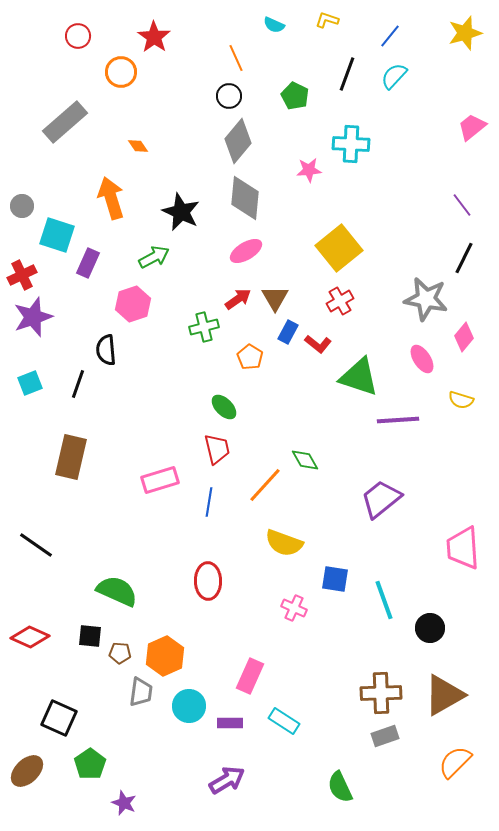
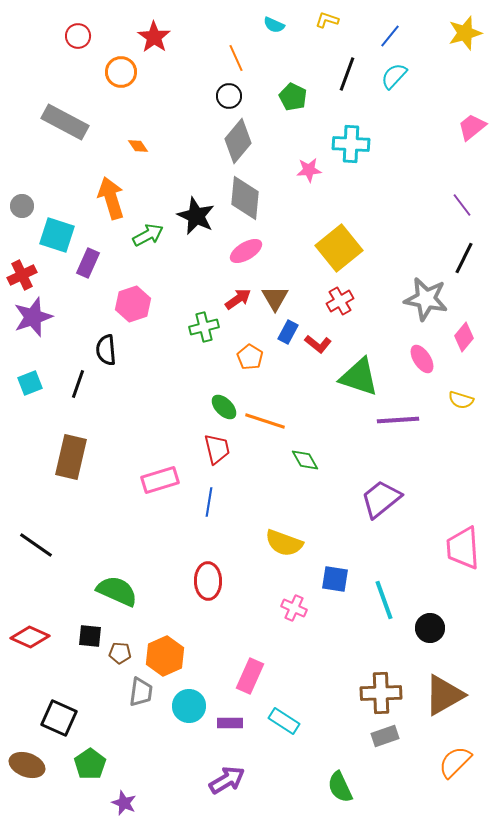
green pentagon at (295, 96): moved 2 px left, 1 px down
gray rectangle at (65, 122): rotated 69 degrees clockwise
black star at (181, 212): moved 15 px right, 4 px down
green arrow at (154, 257): moved 6 px left, 22 px up
orange line at (265, 485): moved 64 px up; rotated 66 degrees clockwise
brown ellipse at (27, 771): moved 6 px up; rotated 64 degrees clockwise
